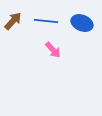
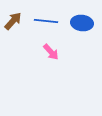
blue ellipse: rotated 15 degrees counterclockwise
pink arrow: moved 2 px left, 2 px down
